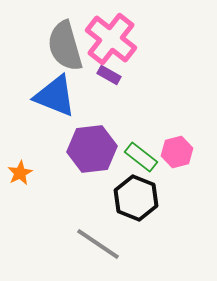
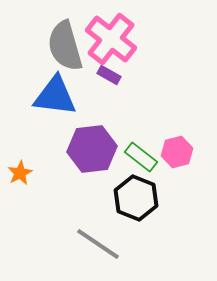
blue triangle: rotated 15 degrees counterclockwise
